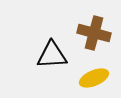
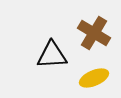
brown cross: rotated 16 degrees clockwise
